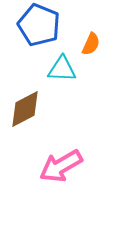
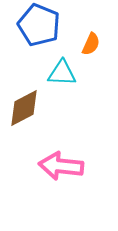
cyan triangle: moved 4 px down
brown diamond: moved 1 px left, 1 px up
pink arrow: rotated 36 degrees clockwise
